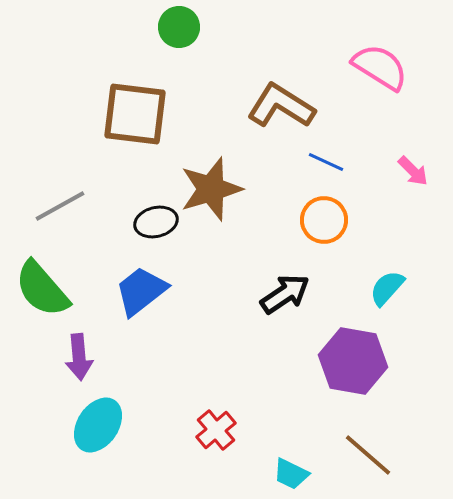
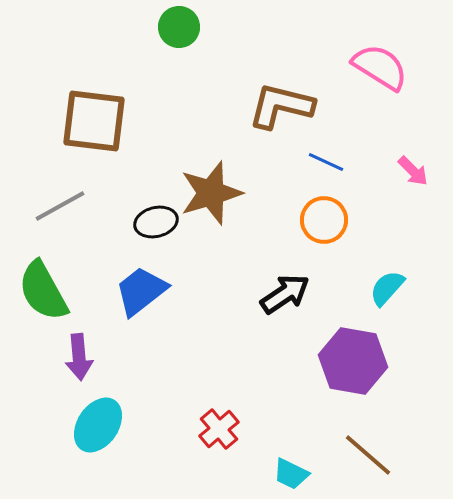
brown L-shape: rotated 18 degrees counterclockwise
brown square: moved 41 px left, 7 px down
brown star: moved 4 px down
green semicircle: moved 1 px right, 2 px down; rotated 12 degrees clockwise
red cross: moved 3 px right, 1 px up
